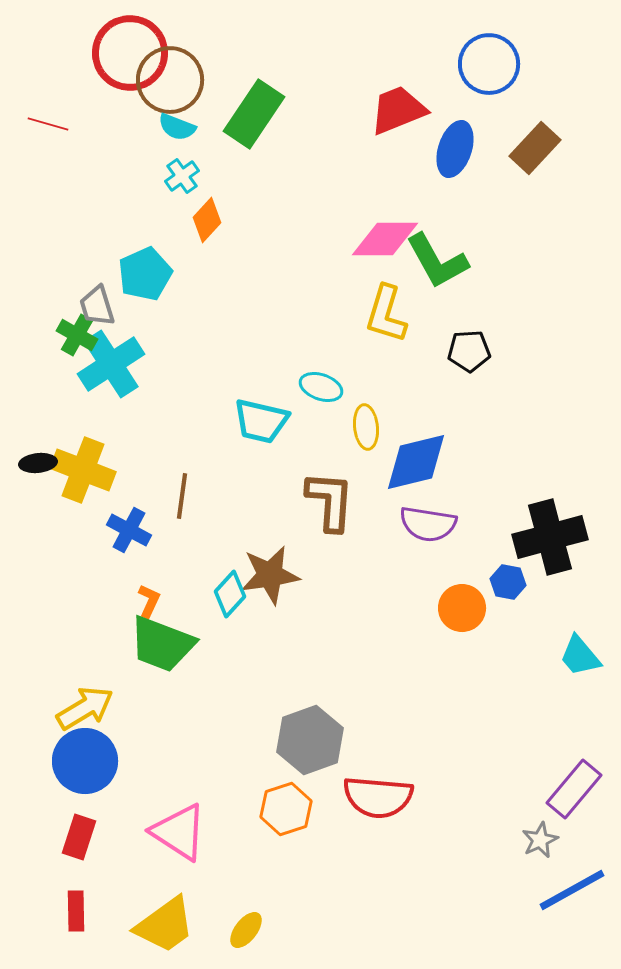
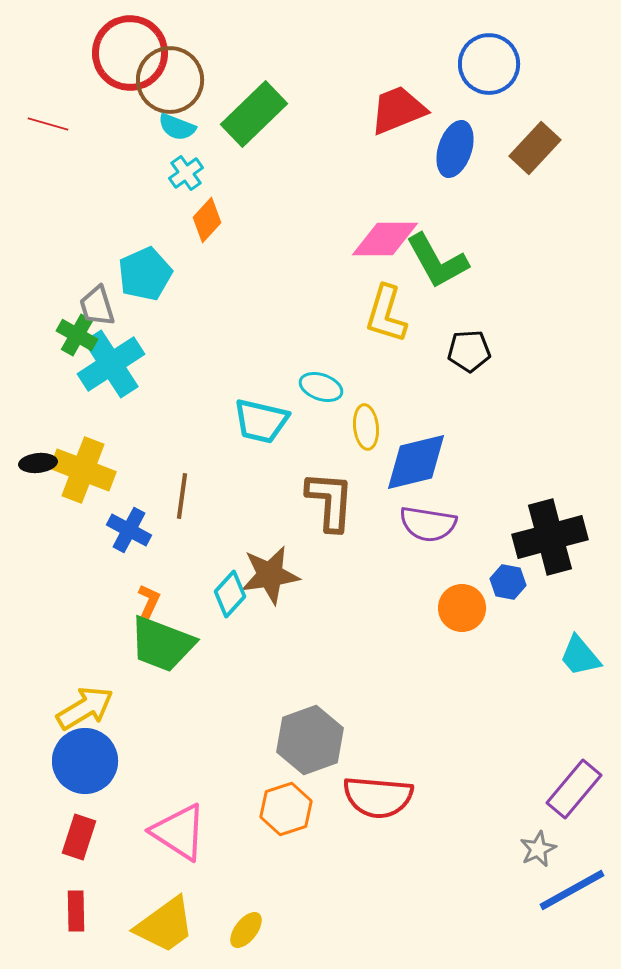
green rectangle at (254, 114): rotated 12 degrees clockwise
cyan cross at (182, 176): moved 4 px right, 3 px up
gray star at (540, 840): moved 2 px left, 9 px down
